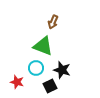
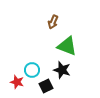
green triangle: moved 24 px right
cyan circle: moved 4 px left, 2 px down
black square: moved 4 px left
